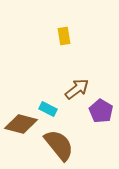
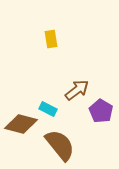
yellow rectangle: moved 13 px left, 3 px down
brown arrow: moved 1 px down
brown semicircle: moved 1 px right
